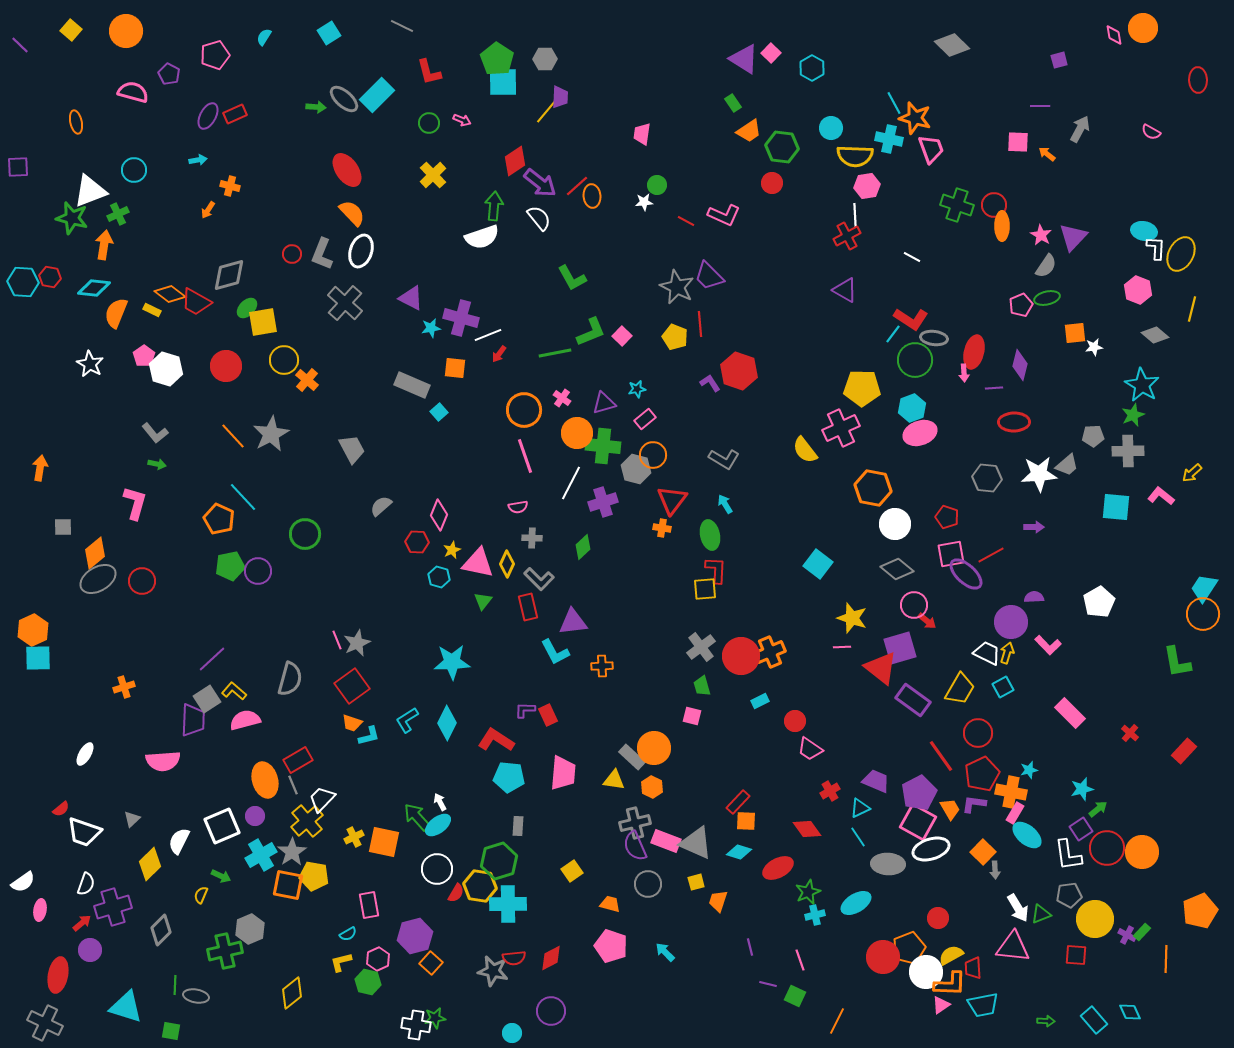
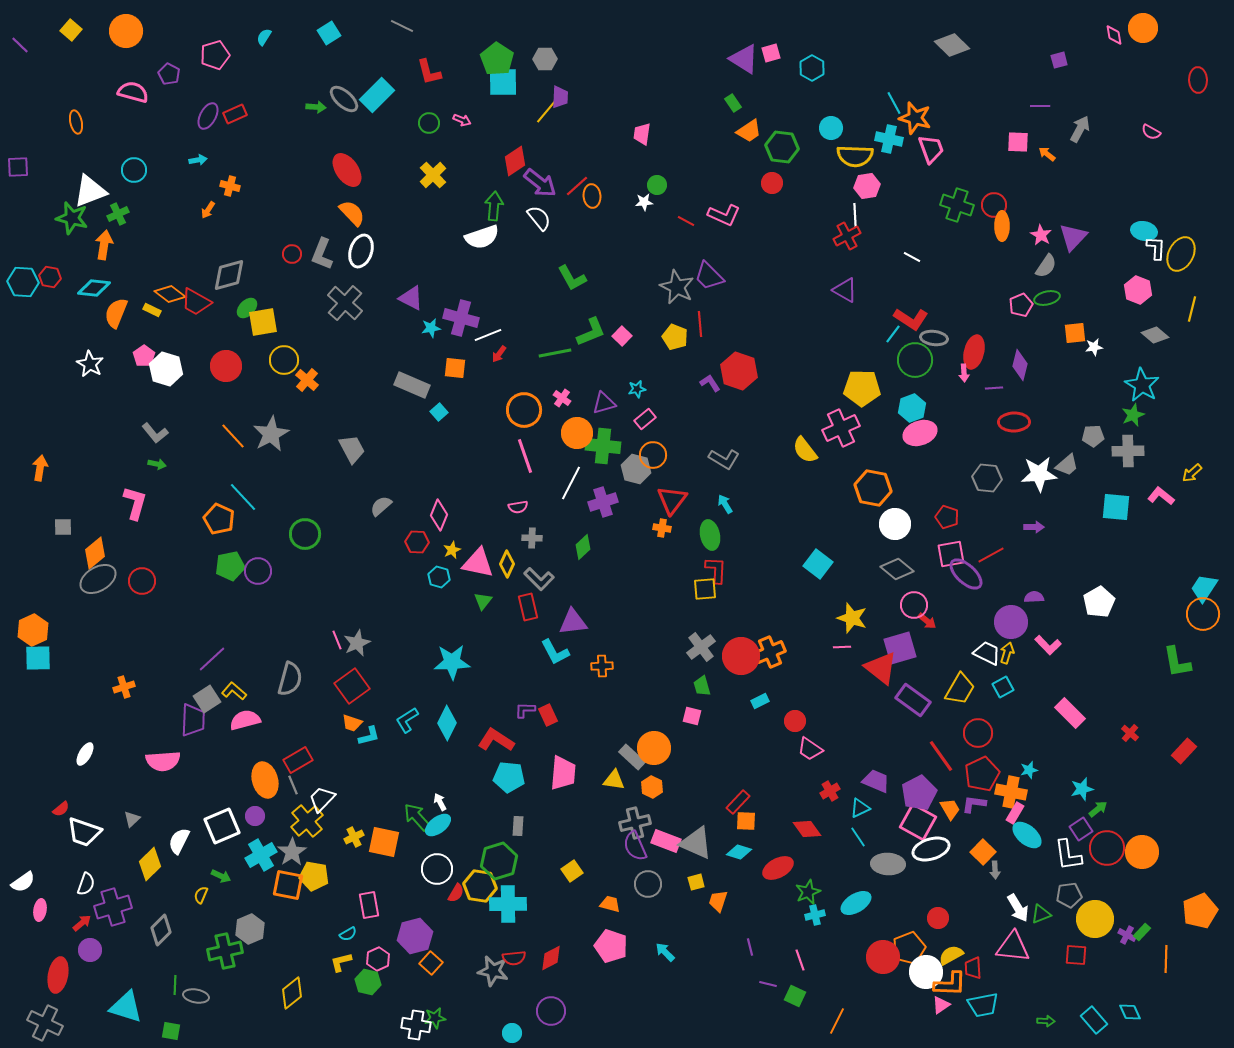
pink square at (771, 53): rotated 30 degrees clockwise
